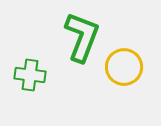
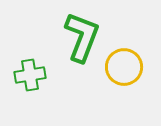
green cross: rotated 16 degrees counterclockwise
